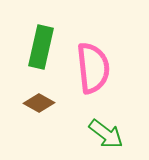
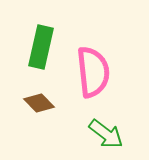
pink semicircle: moved 4 px down
brown diamond: rotated 16 degrees clockwise
